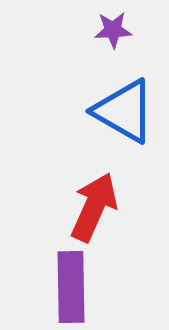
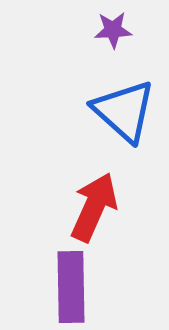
blue triangle: rotated 12 degrees clockwise
